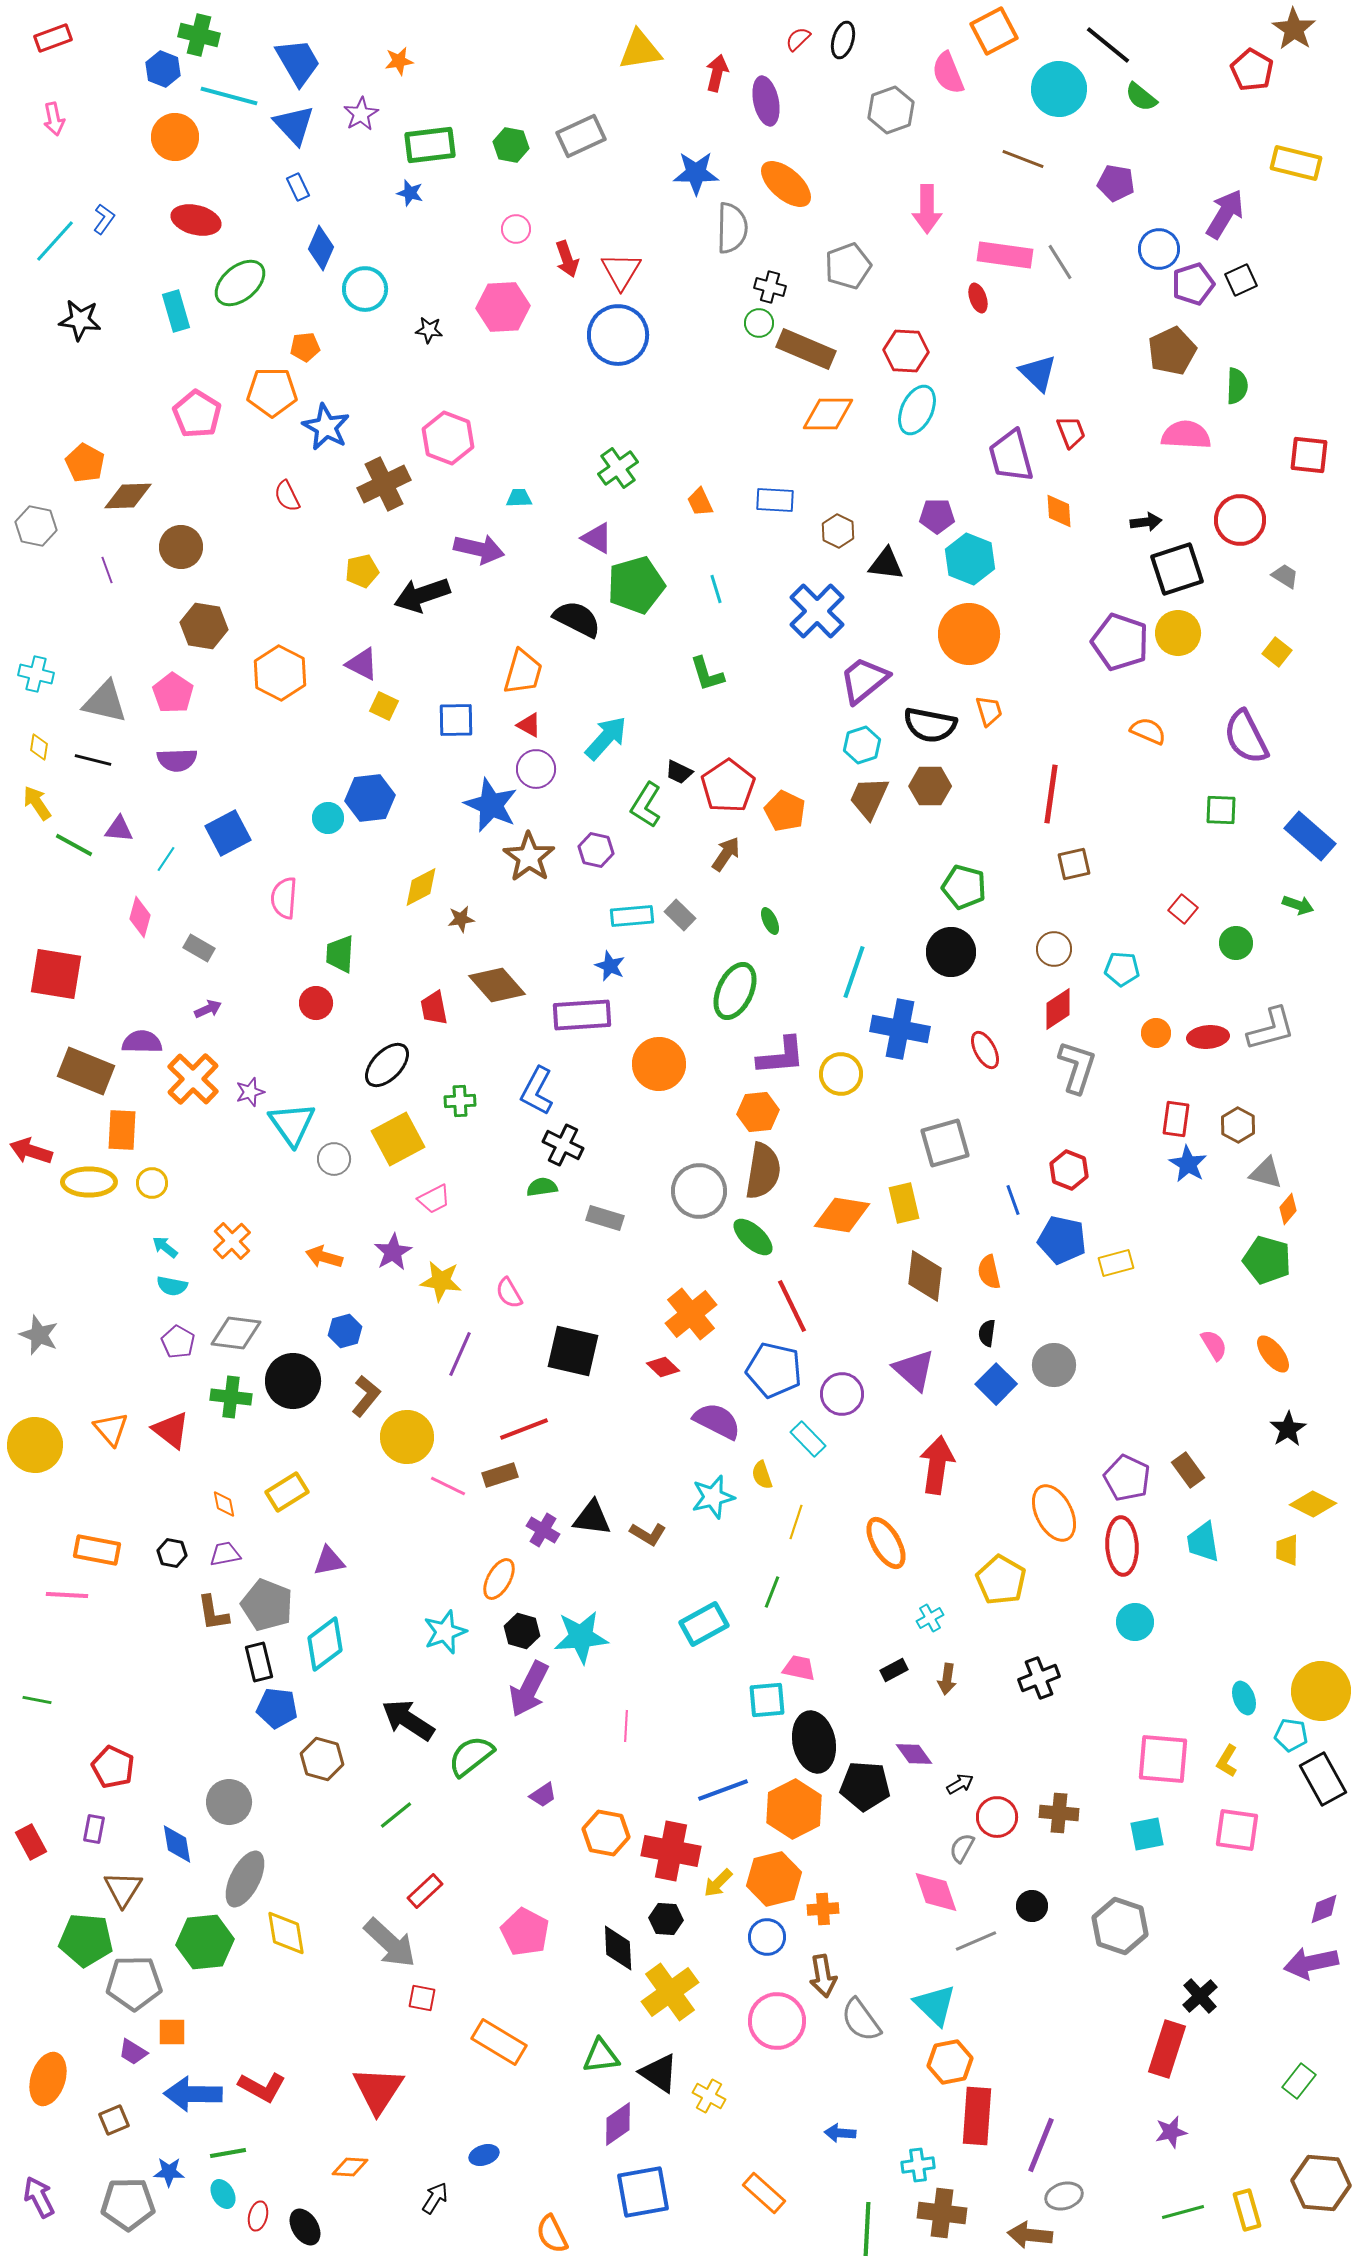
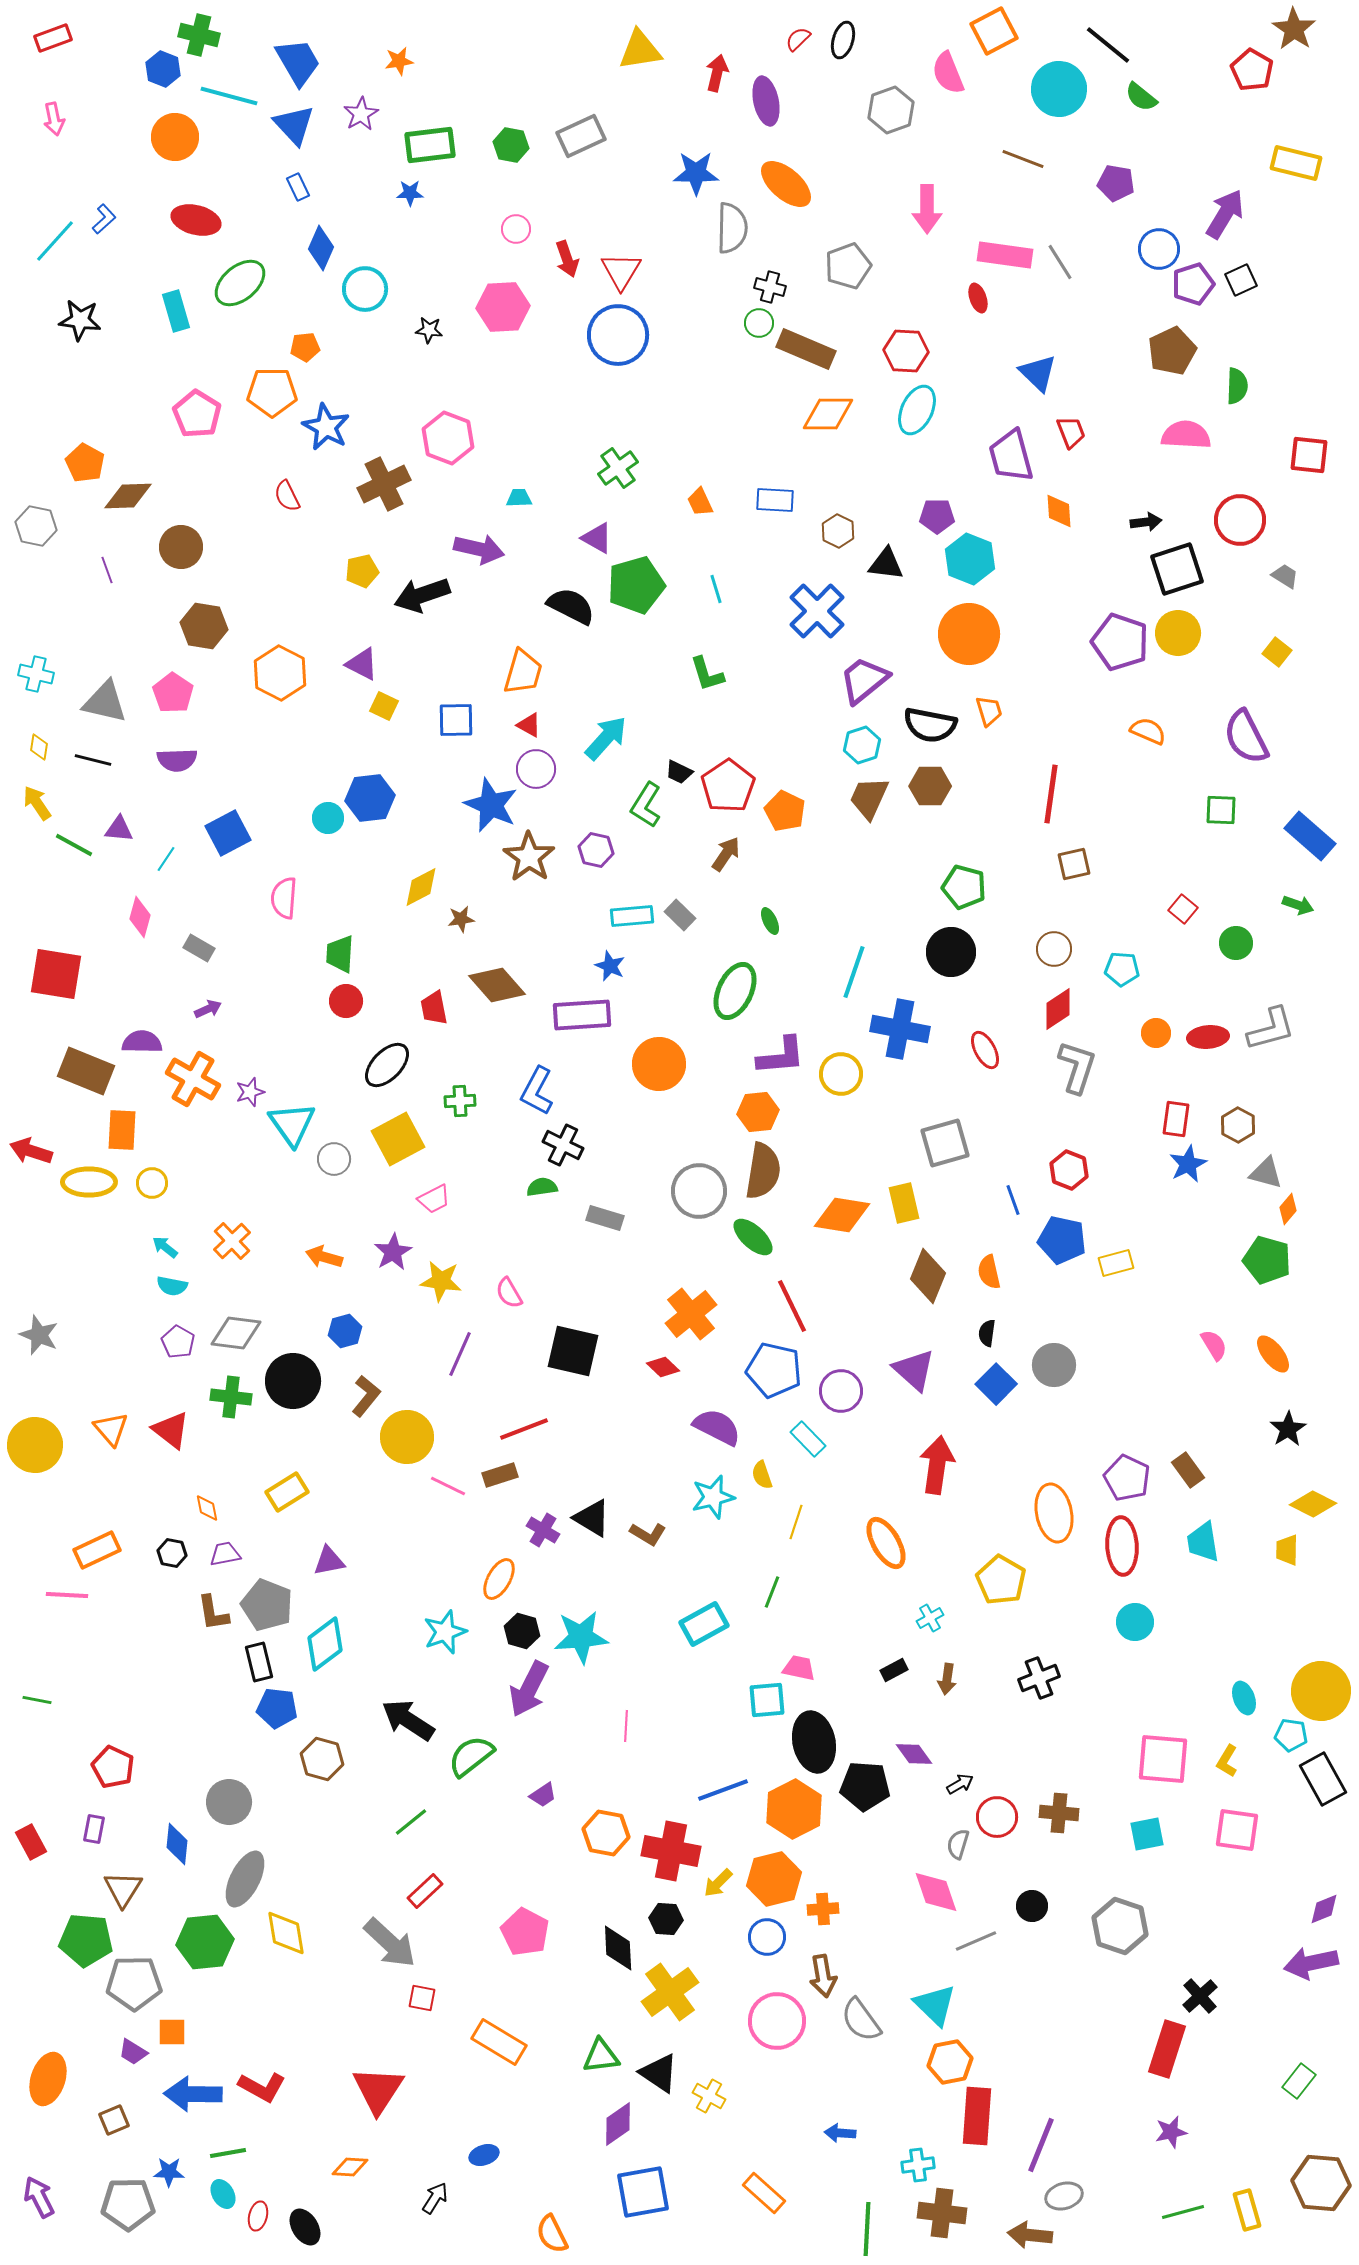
blue star at (410, 193): rotated 16 degrees counterclockwise
blue L-shape at (104, 219): rotated 12 degrees clockwise
black semicircle at (577, 619): moved 6 px left, 13 px up
red circle at (316, 1003): moved 30 px right, 2 px up
orange cross at (193, 1079): rotated 14 degrees counterclockwise
blue star at (1188, 1164): rotated 15 degrees clockwise
brown diamond at (925, 1276): moved 3 px right; rotated 16 degrees clockwise
purple circle at (842, 1394): moved 1 px left, 3 px up
purple semicircle at (717, 1421): moved 6 px down
orange diamond at (224, 1504): moved 17 px left, 4 px down
orange ellipse at (1054, 1513): rotated 16 degrees clockwise
black triangle at (592, 1518): rotated 24 degrees clockwise
orange rectangle at (97, 1550): rotated 36 degrees counterclockwise
green line at (396, 1815): moved 15 px right, 7 px down
blue diamond at (177, 1844): rotated 15 degrees clockwise
gray semicircle at (962, 1848): moved 4 px left, 4 px up; rotated 12 degrees counterclockwise
